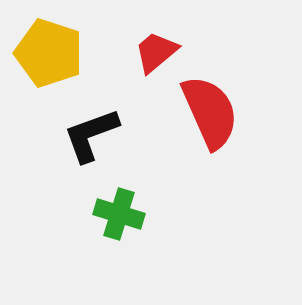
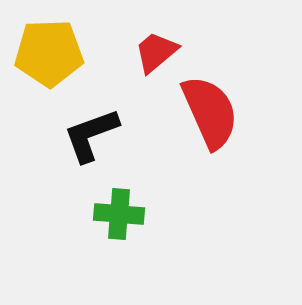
yellow pentagon: rotated 20 degrees counterclockwise
green cross: rotated 12 degrees counterclockwise
